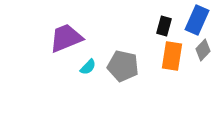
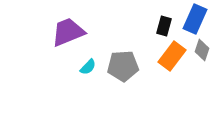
blue rectangle: moved 2 px left, 1 px up
purple trapezoid: moved 2 px right, 6 px up
gray diamond: moved 1 px left; rotated 25 degrees counterclockwise
orange rectangle: rotated 28 degrees clockwise
gray pentagon: rotated 16 degrees counterclockwise
